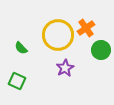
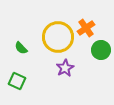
yellow circle: moved 2 px down
